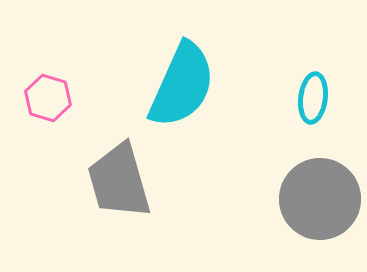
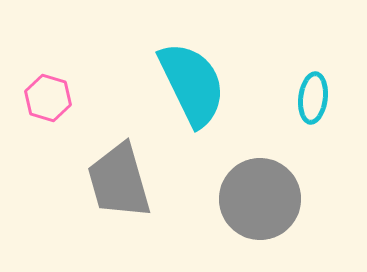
cyan semicircle: moved 10 px right, 1 px up; rotated 50 degrees counterclockwise
gray circle: moved 60 px left
